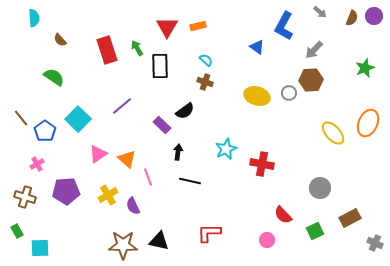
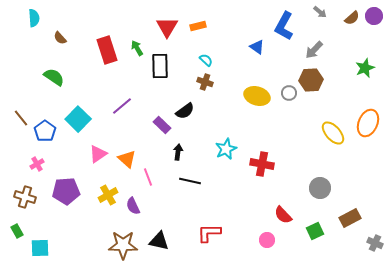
brown semicircle at (352, 18): rotated 28 degrees clockwise
brown semicircle at (60, 40): moved 2 px up
